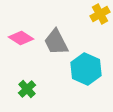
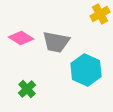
gray trapezoid: rotated 52 degrees counterclockwise
cyan hexagon: moved 1 px down
